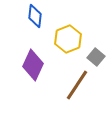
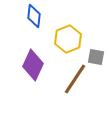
blue diamond: moved 1 px left
gray square: rotated 30 degrees counterclockwise
brown line: moved 2 px left, 6 px up
